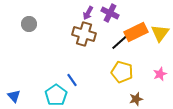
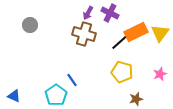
gray circle: moved 1 px right, 1 px down
blue triangle: rotated 24 degrees counterclockwise
